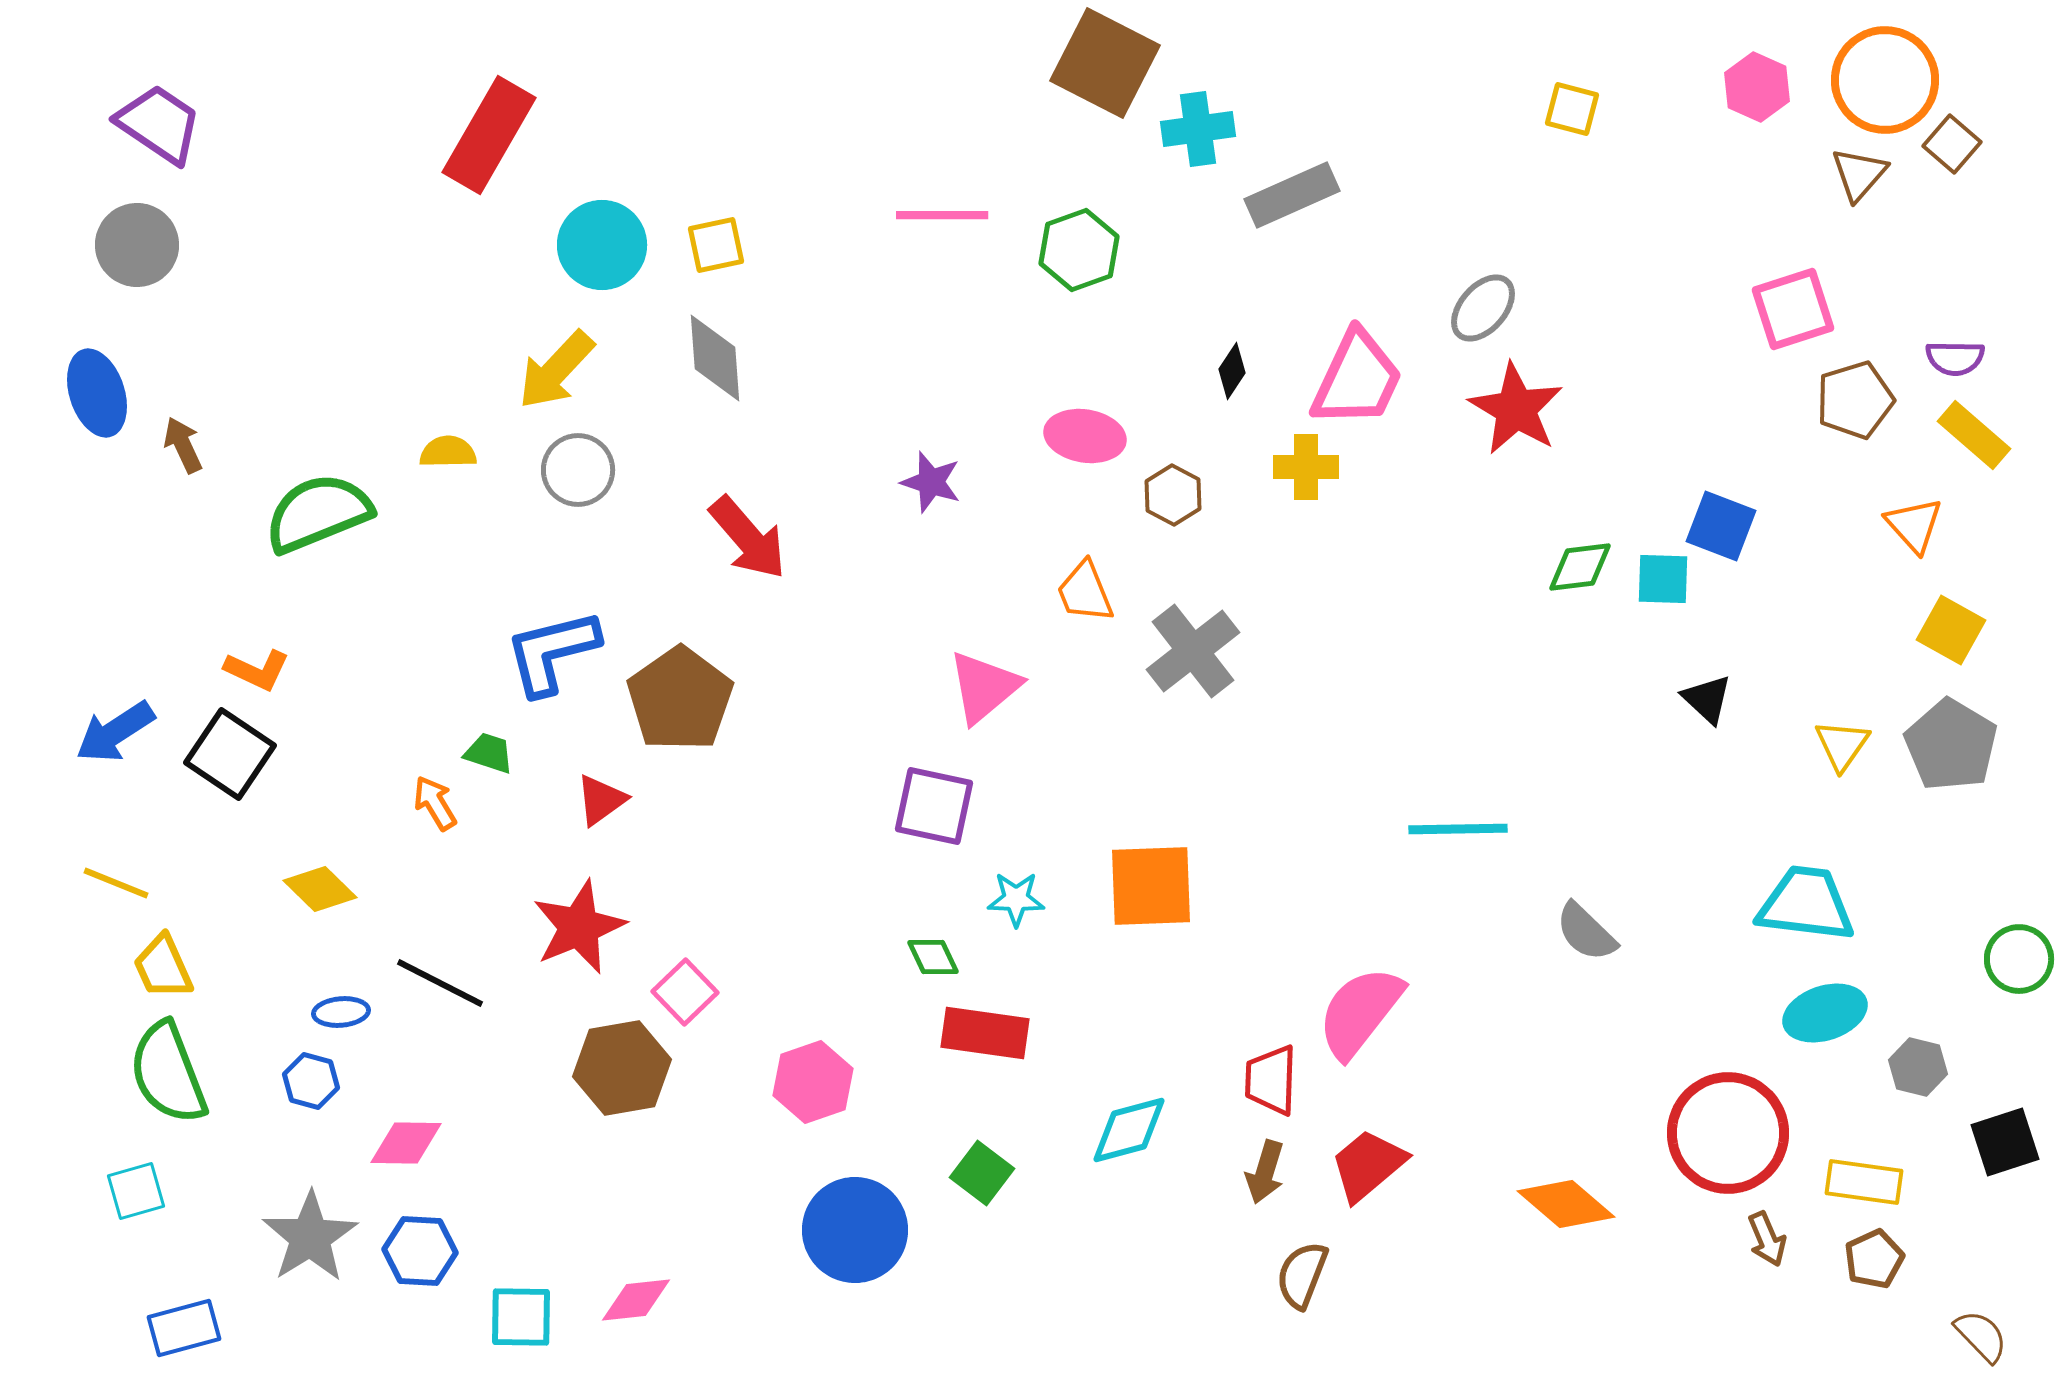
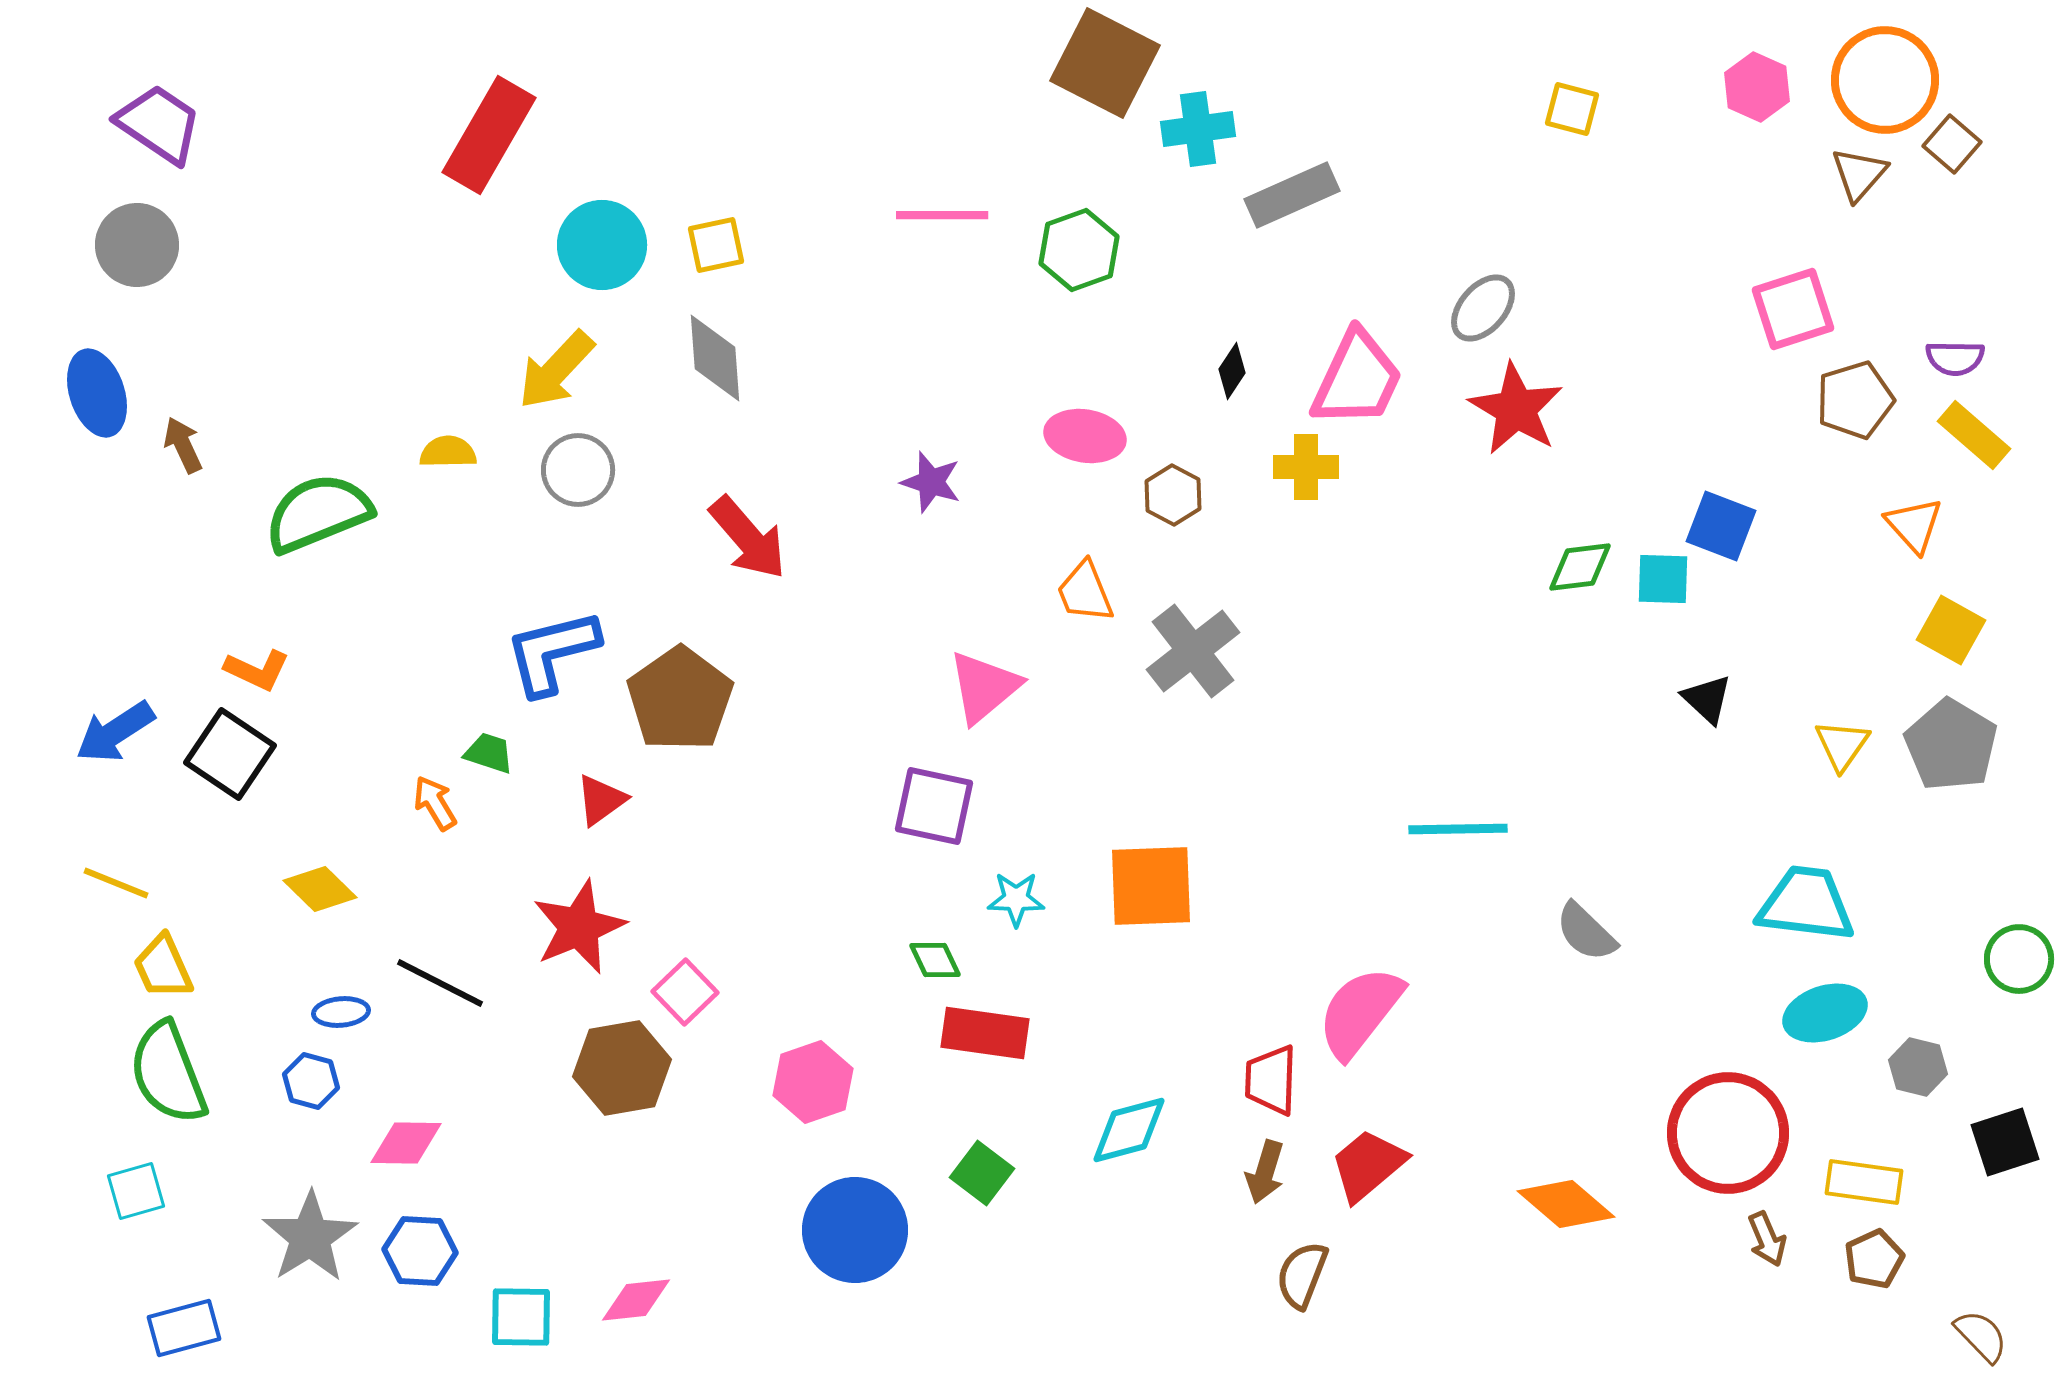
green diamond at (933, 957): moved 2 px right, 3 px down
